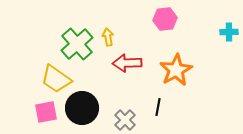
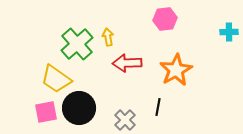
black circle: moved 3 px left
